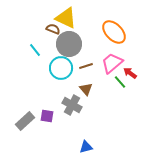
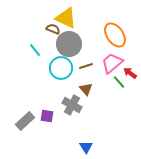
orange ellipse: moved 1 px right, 3 px down; rotated 10 degrees clockwise
green line: moved 1 px left
blue triangle: rotated 48 degrees counterclockwise
